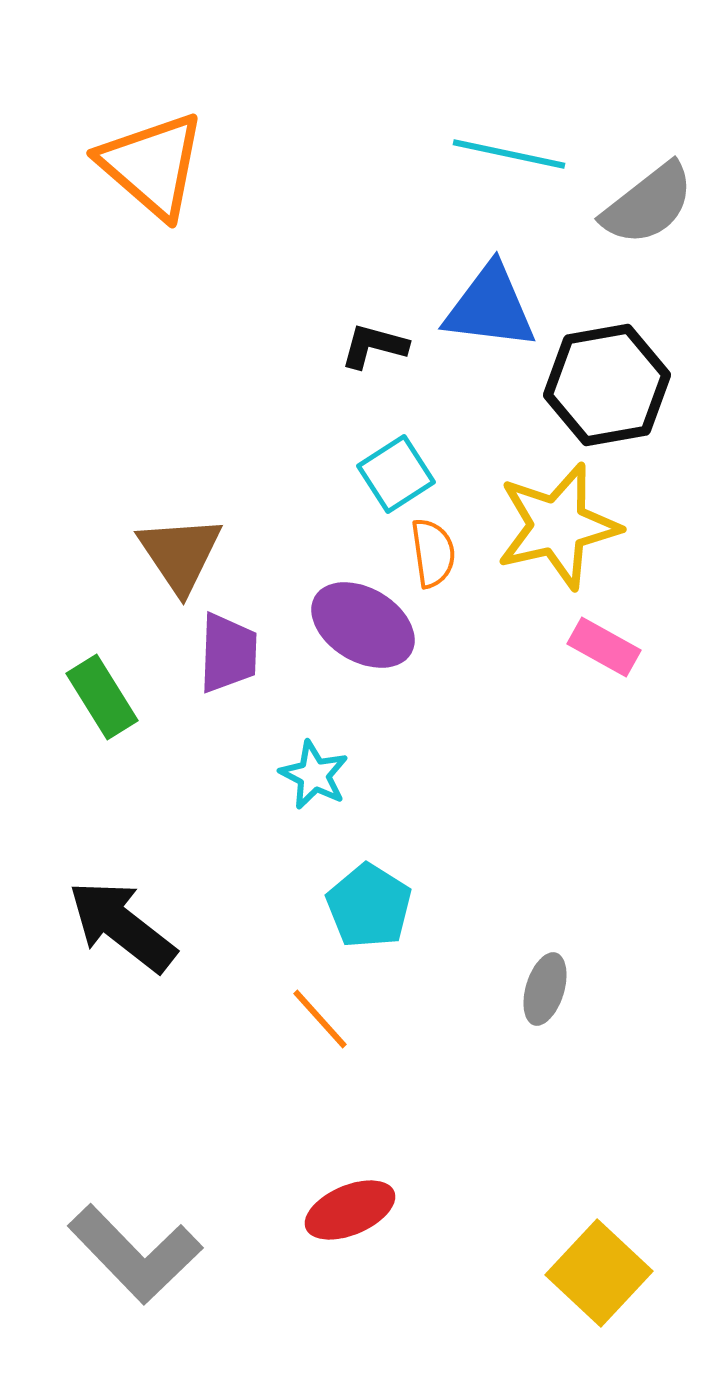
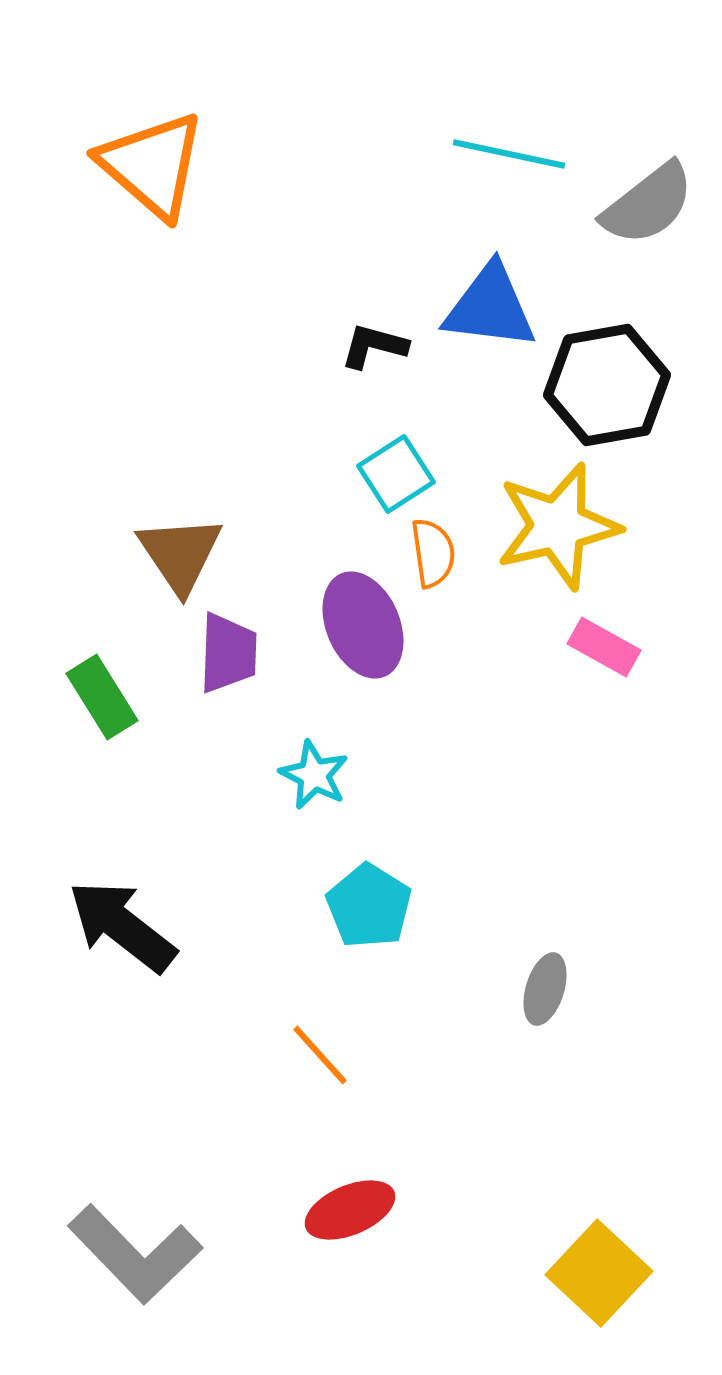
purple ellipse: rotated 36 degrees clockwise
orange line: moved 36 px down
